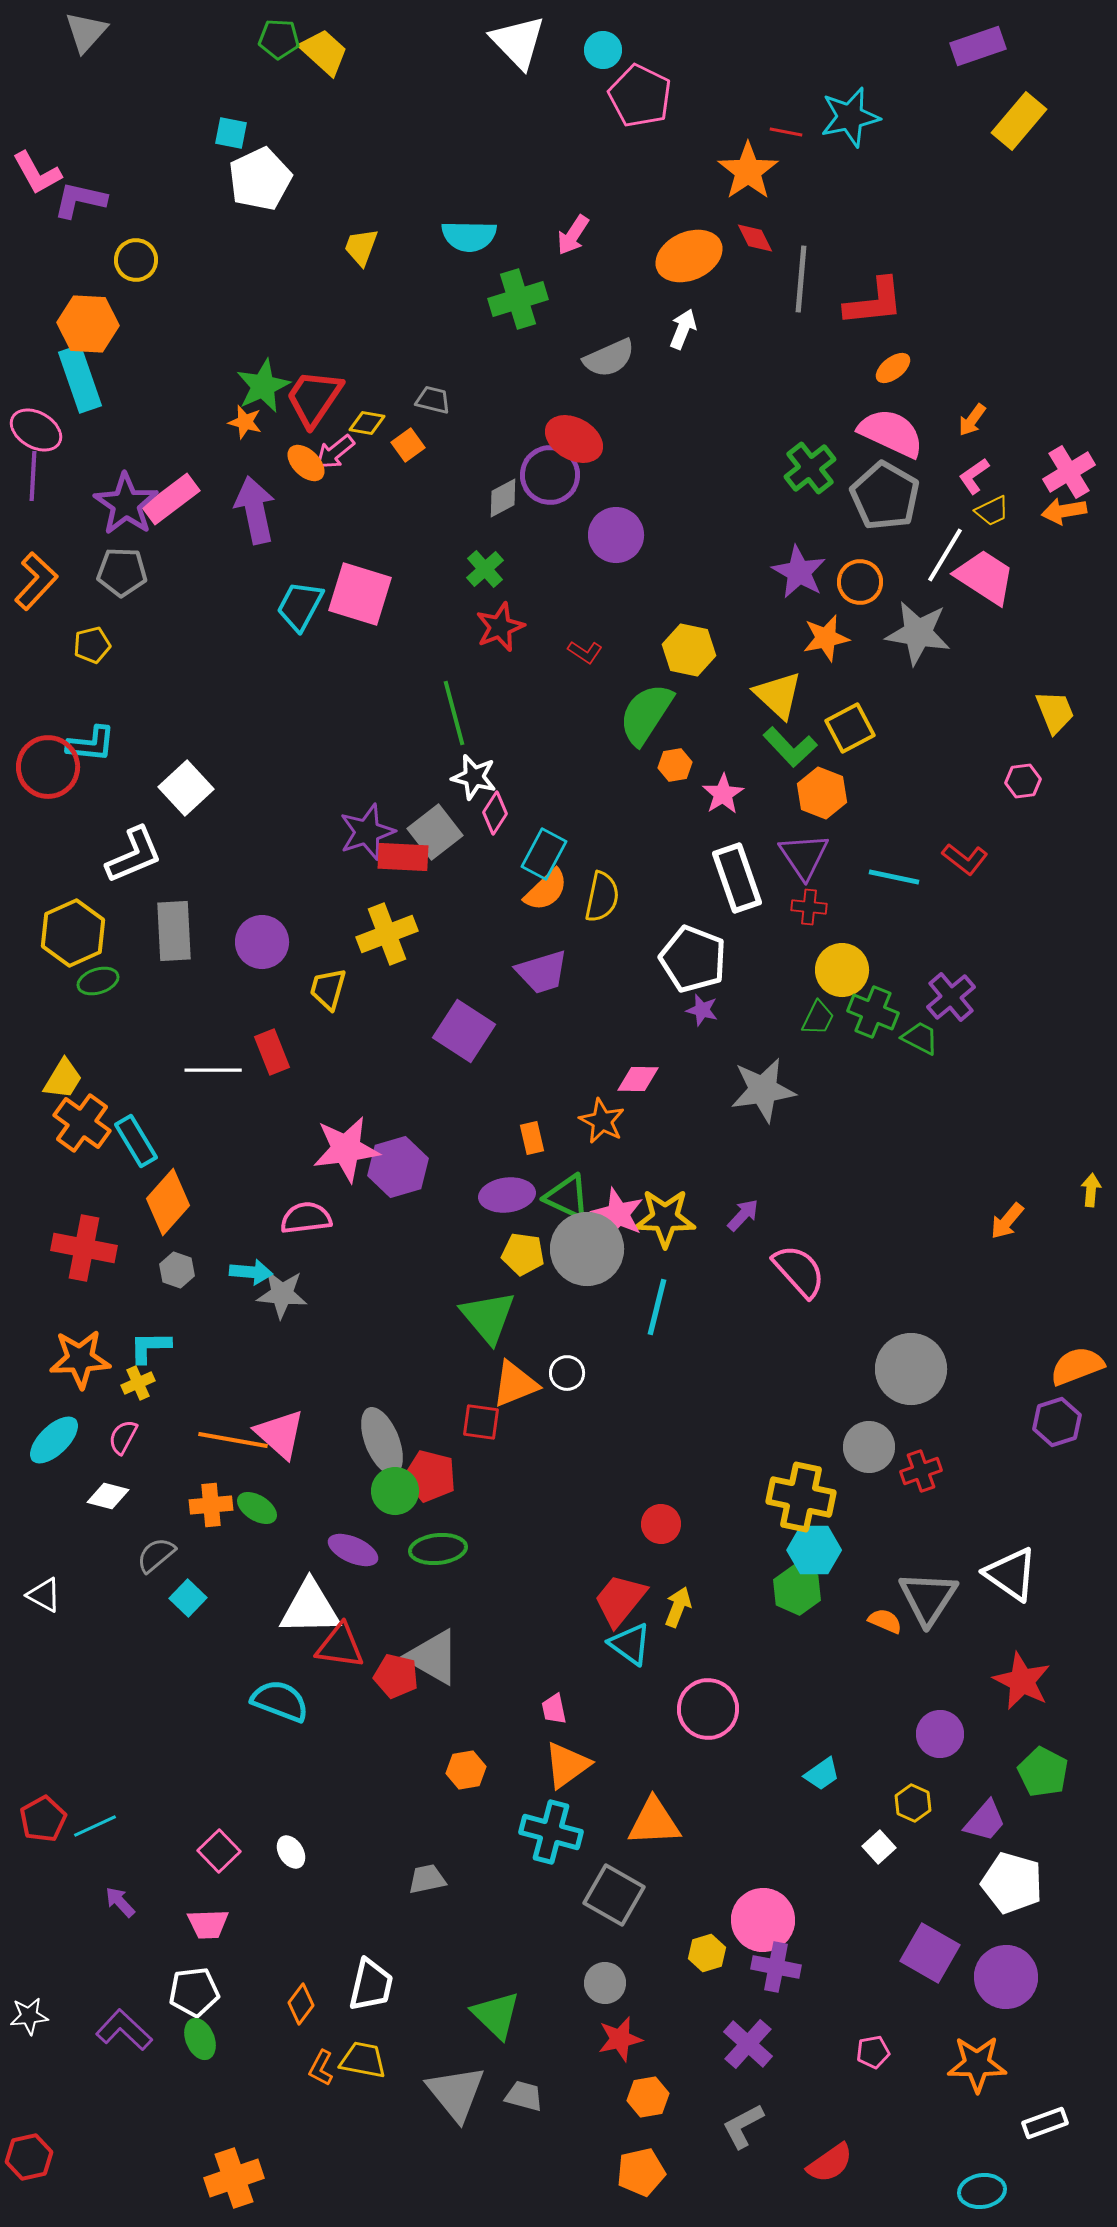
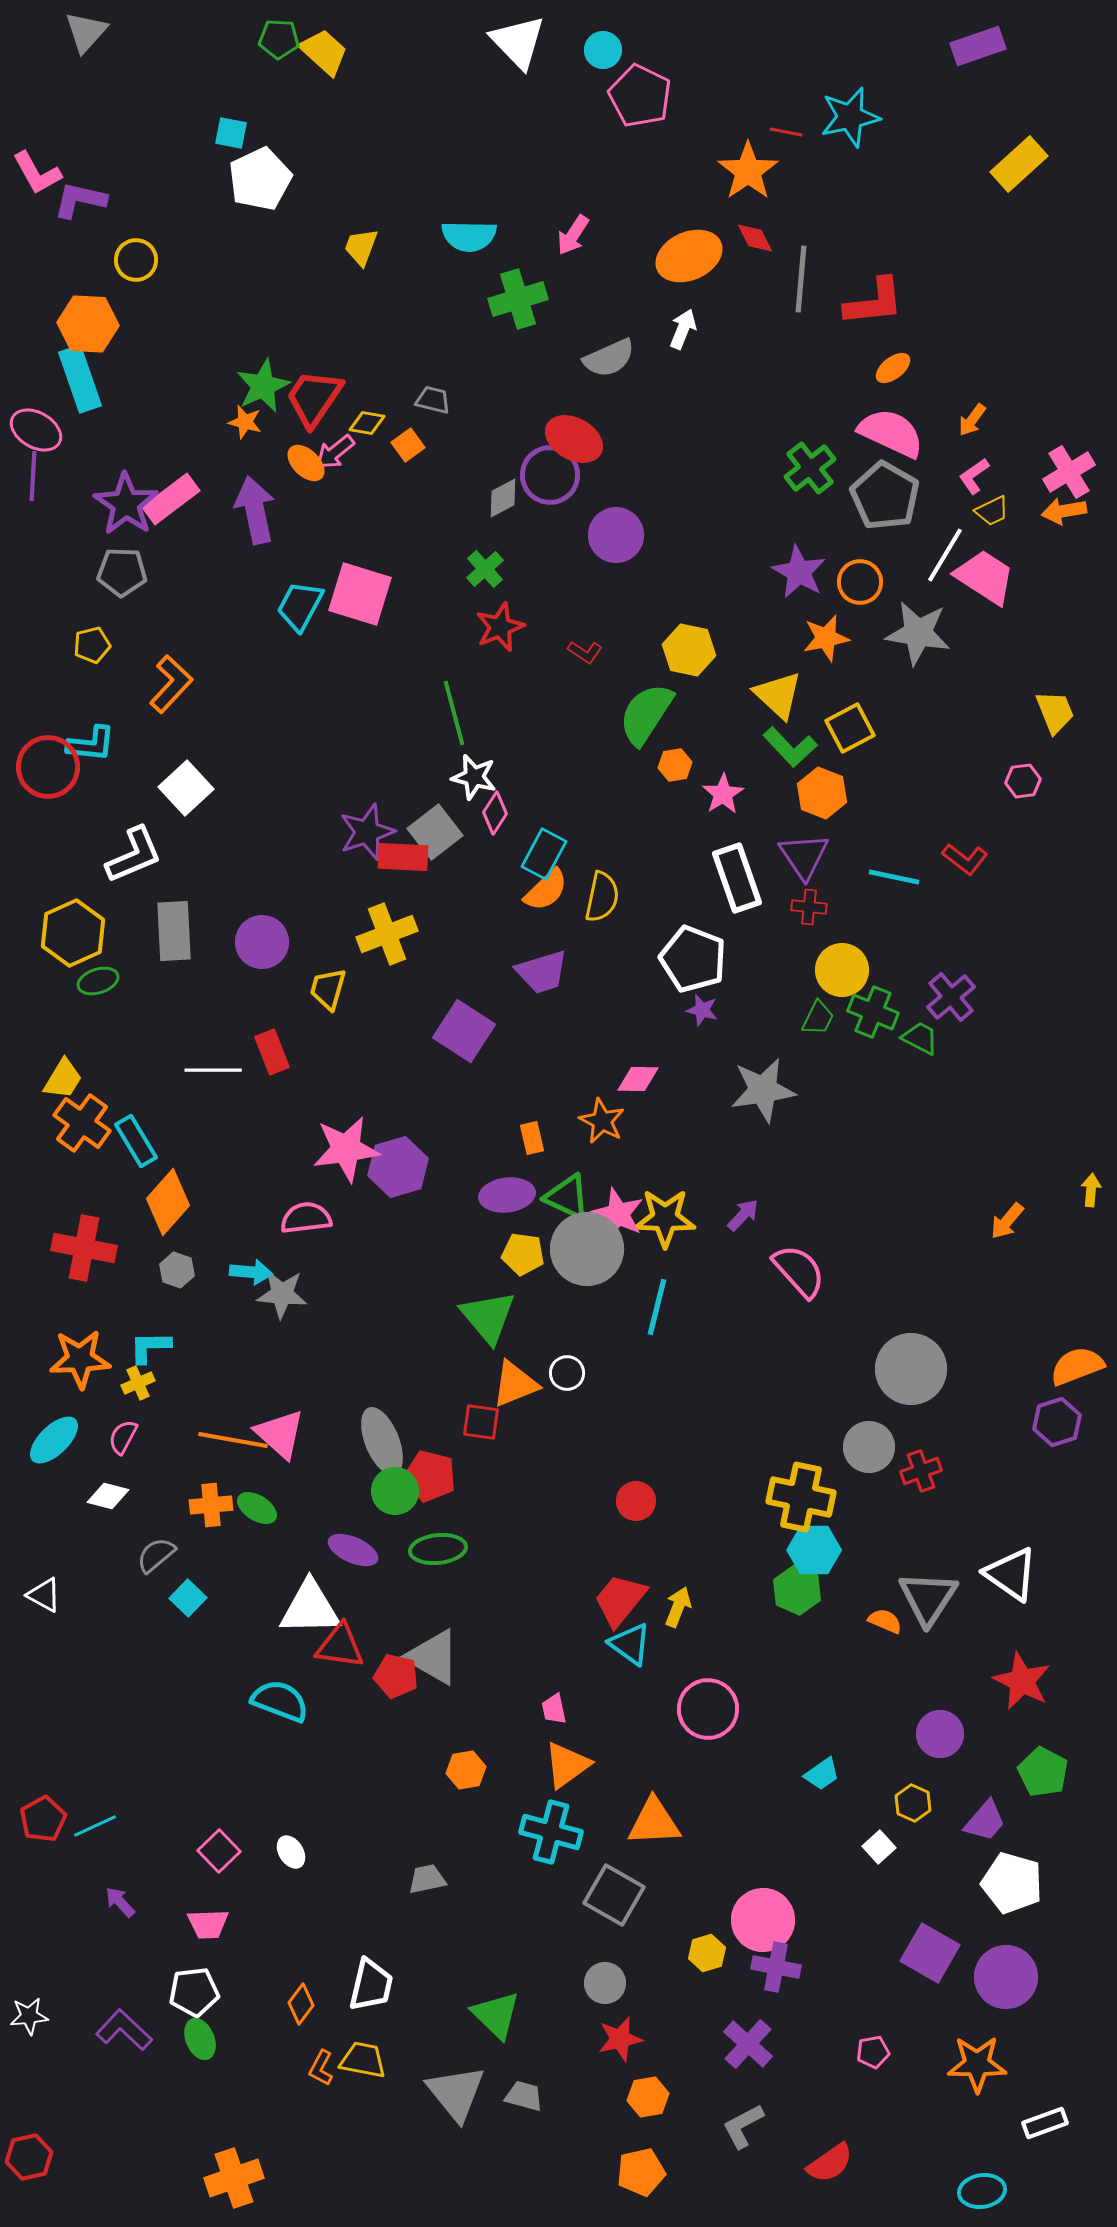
yellow rectangle at (1019, 121): moved 43 px down; rotated 8 degrees clockwise
orange L-shape at (36, 581): moved 135 px right, 103 px down
red circle at (661, 1524): moved 25 px left, 23 px up
